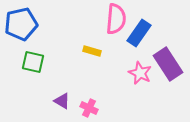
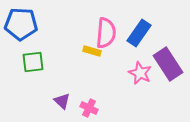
pink semicircle: moved 10 px left, 14 px down
blue pentagon: rotated 16 degrees clockwise
green square: rotated 20 degrees counterclockwise
purple triangle: rotated 12 degrees clockwise
